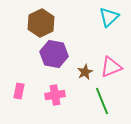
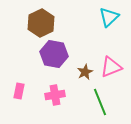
green line: moved 2 px left, 1 px down
